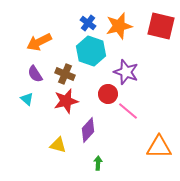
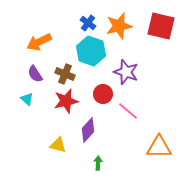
red circle: moved 5 px left
